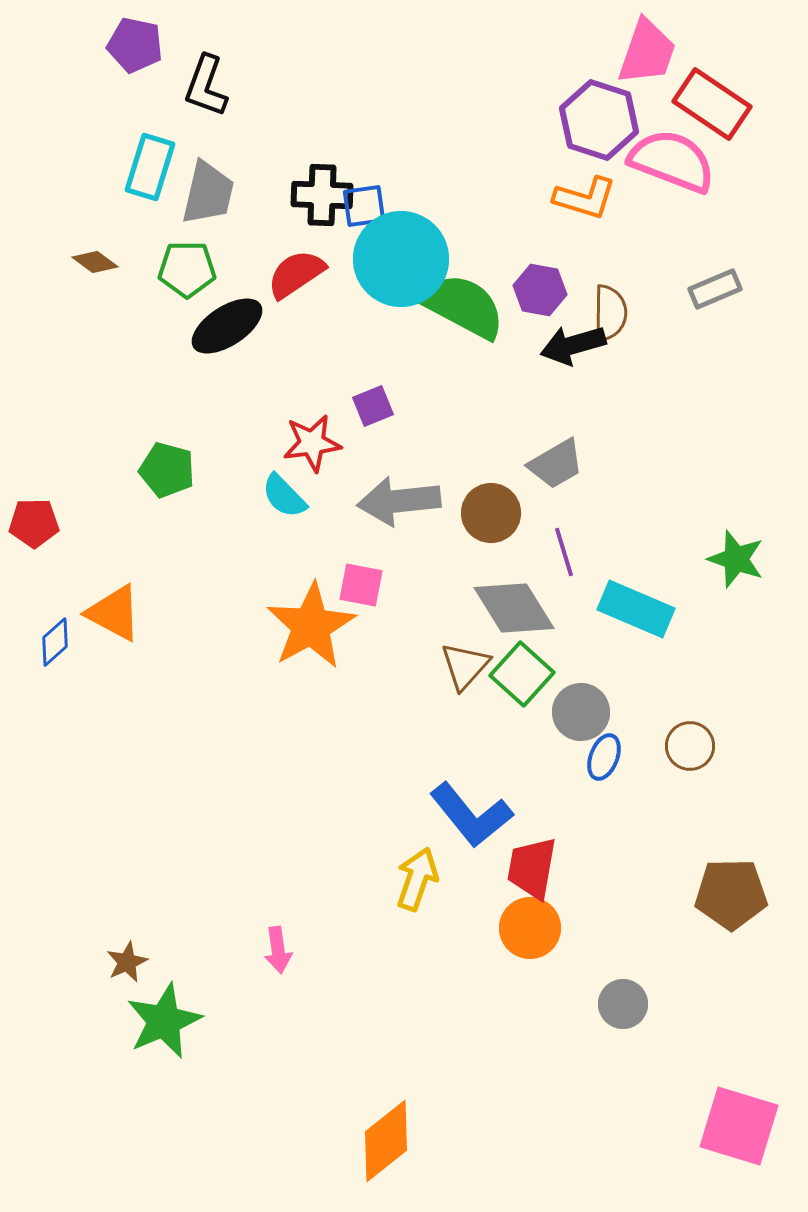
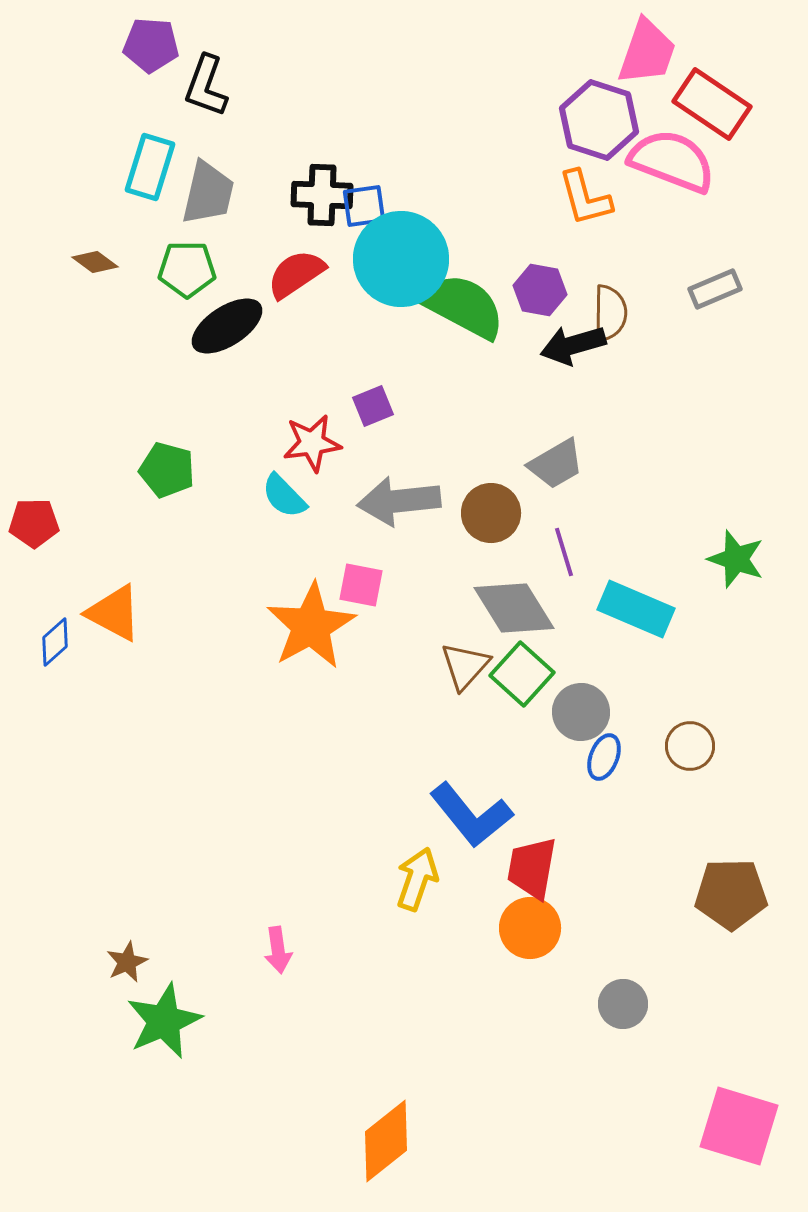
purple pentagon at (135, 45): moved 16 px right; rotated 8 degrees counterclockwise
orange L-shape at (585, 198): rotated 58 degrees clockwise
